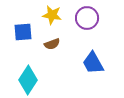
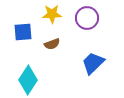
yellow star: moved 1 px up; rotated 12 degrees counterclockwise
blue trapezoid: rotated 75 degrees clockwise
